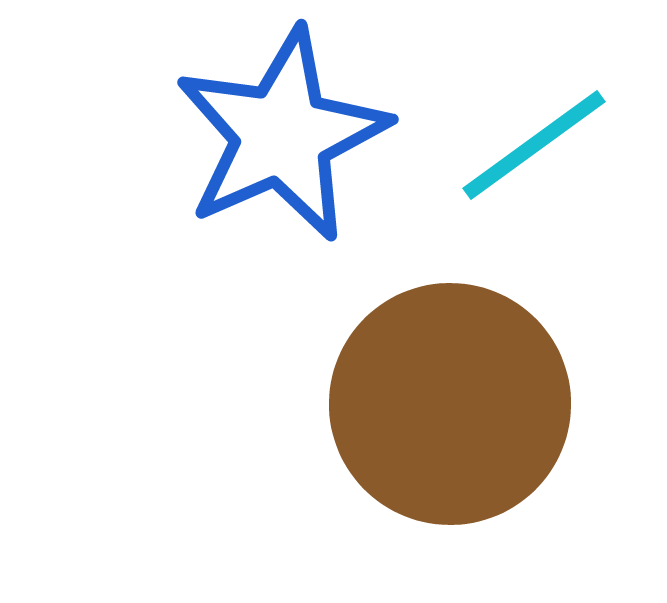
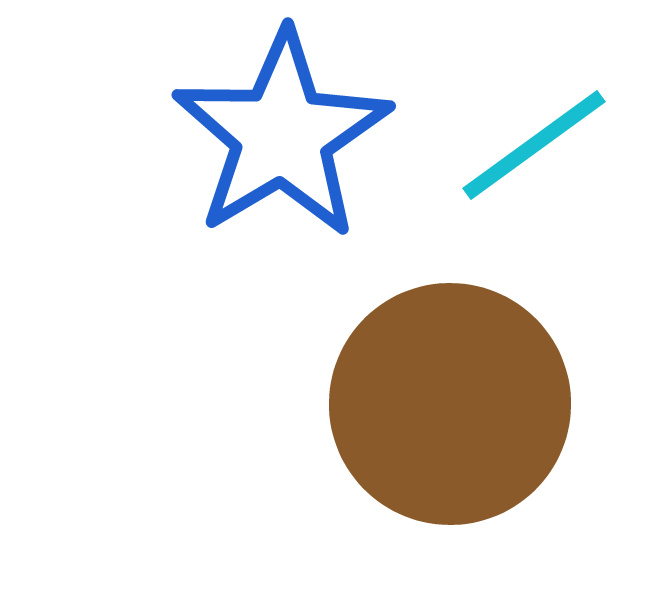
blue star: rotated 7 degrees counterclockwise
